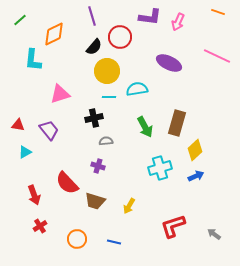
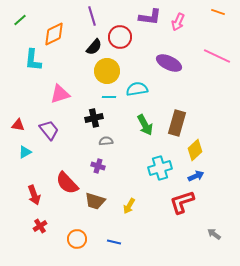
green arrow: moved 2 px up
red L-shape: moved 9 px right, 24 px up
